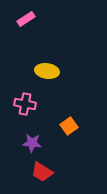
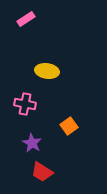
purple star: rotated 24 degrees clockwise
